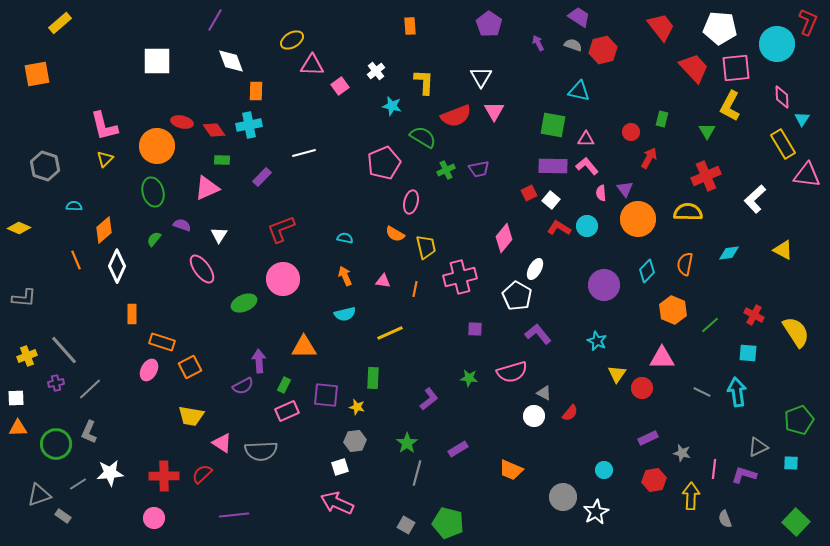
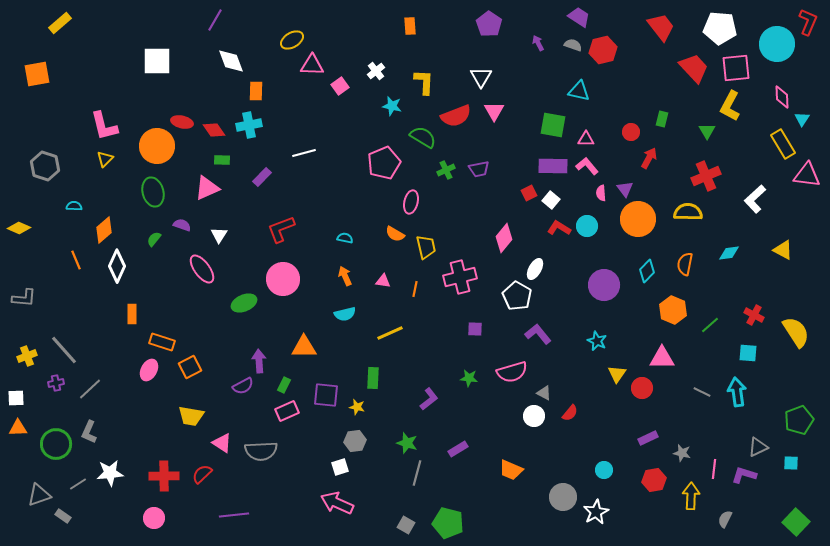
green star at (407, 443): rotated 20 degrees counterclockwise
gray semicircle at (725, 519): rotated 48 degrees clockwise
